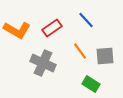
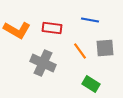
blue line: moved 4 px right; rotated 36 degrees counterclockwise
red rectangle: rotated 42 degrees clockwise
gray square: moved 8 px up
